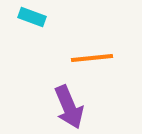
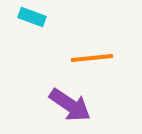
purple arrow: moved 1 px right, 2 px up; rotated 33 degrees counterclockwise
